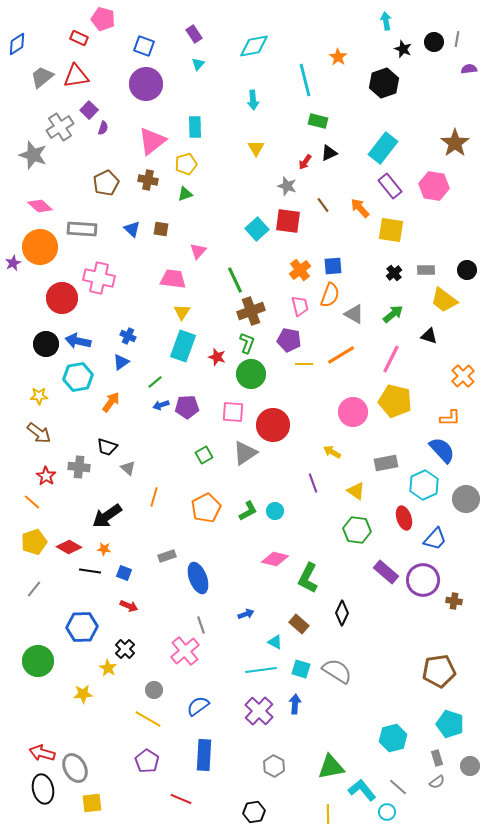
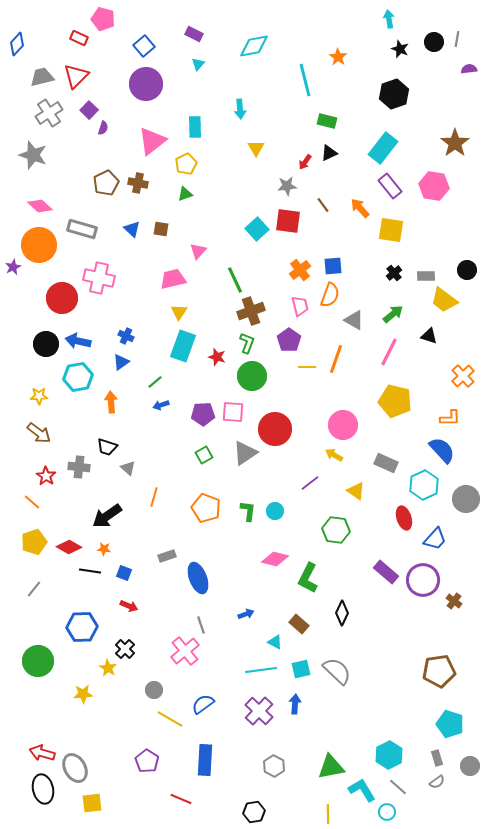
cyan arrow at (386, 21): moved 3 px right, 2 px up
purple rectangle at (194, 34): rotated 30 degrees counterclockwise
blue diamond at (17, 44): rotated 15 degrees counterclockwise
blue square at (144, 46): rotated 30 degrees clockwise
black star at (403, 49): moved 3 px left
red triangle at (76, 76): rotated 36 degrees counterclockwise
gray trapezoid at (42, 77): rotated 25 degrees clockwise
black hexagon at (384, 83): moved 10 px right, 11 px down
cyan arrow at (253, 100): moved 13 px left, 9 px down
green rectangle at (318, 121): moved 9 px right
gray cross at (60, 127): moved 11 px left, 14 px up
yellow pentagon at (186, 164): rotated 10 degrees counterclockwise
brown cross at (148, 180): moved 10 px left, 3 px down
gray star at (287, 186): rotated 24 degrees counterclockwise
gray rectangle at (82, 229): rotated 12 degrees clockwise
orange circle at (40, 247): moved 1 px left, 2 px up
purple star at (13, 263): moved 4 px down
gray rectangle at (426, 270): moved 6 px down
pink trapezoid at (173, 279): rotated 20 degrees counterclockwise
yellow triangle at (182, 312): moved 3 px left
gray triangle at (354, 314): moved 6 px down
blue cross at (128, 336): moved 2 px left
purple pentagon at (289, 340): rotated 25 degrees clockwise
orange line at (341, 355): moved 5 px left, 4 px down; rotated 40 degrees counterclockwise
pink line at (391, 359): moved 2 px left, 7 px up
yellow line at (304, 364): moved 3 px right, 3 px down
green circle at (251, 374): moved 1 px right, 2 px down
orange arrow at (111, 402): rotated 40 degrees counterclockwise
purple pentagon at (187, 407): moved 16 px right, 7 px down
pink circle at (353, 412): moved 10 px left, 13 px down
red circle at (273, 425): moved 2 px right, 4 px down
yellow arrow at (332, 452): moved 2 px right, 3 px down
gray rectangle at (386, 463): rotated 35 degrees clockwise
purple line at (313, 483): moved 3 px left; rotated 72 degrees clockwise
orange pentagon at (206, 508): rotated 24 degrees counterclockwise
green L-shape at (248, 511): rotated 55 degrees counterclockwise
green hexagon at (357, 530): moved 21 px left
brown cross at (454, 601): rotated 28 degrees clockwise
cyan square at (301, 669): rotated 30 degrees counterclockwise
gray semicircle at (337, 671): rotated 12 degrees clockwise
blue semicircle at (198, 706): moved 5 px right, 2 px up
yellow line at (148, 719): moved 22 px right
cyan hexagon at (393, 738): moved 4 px left, 17 px down; rotated 12 degrees counterclockwise
blue rectangle at (204, 755): moved 1 px right, 5 px down
cyan L-shape at (362, 790): rotated 8 degrees clockwise
